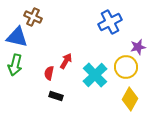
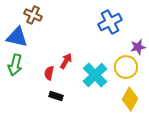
brown cross: moved 2 px up
